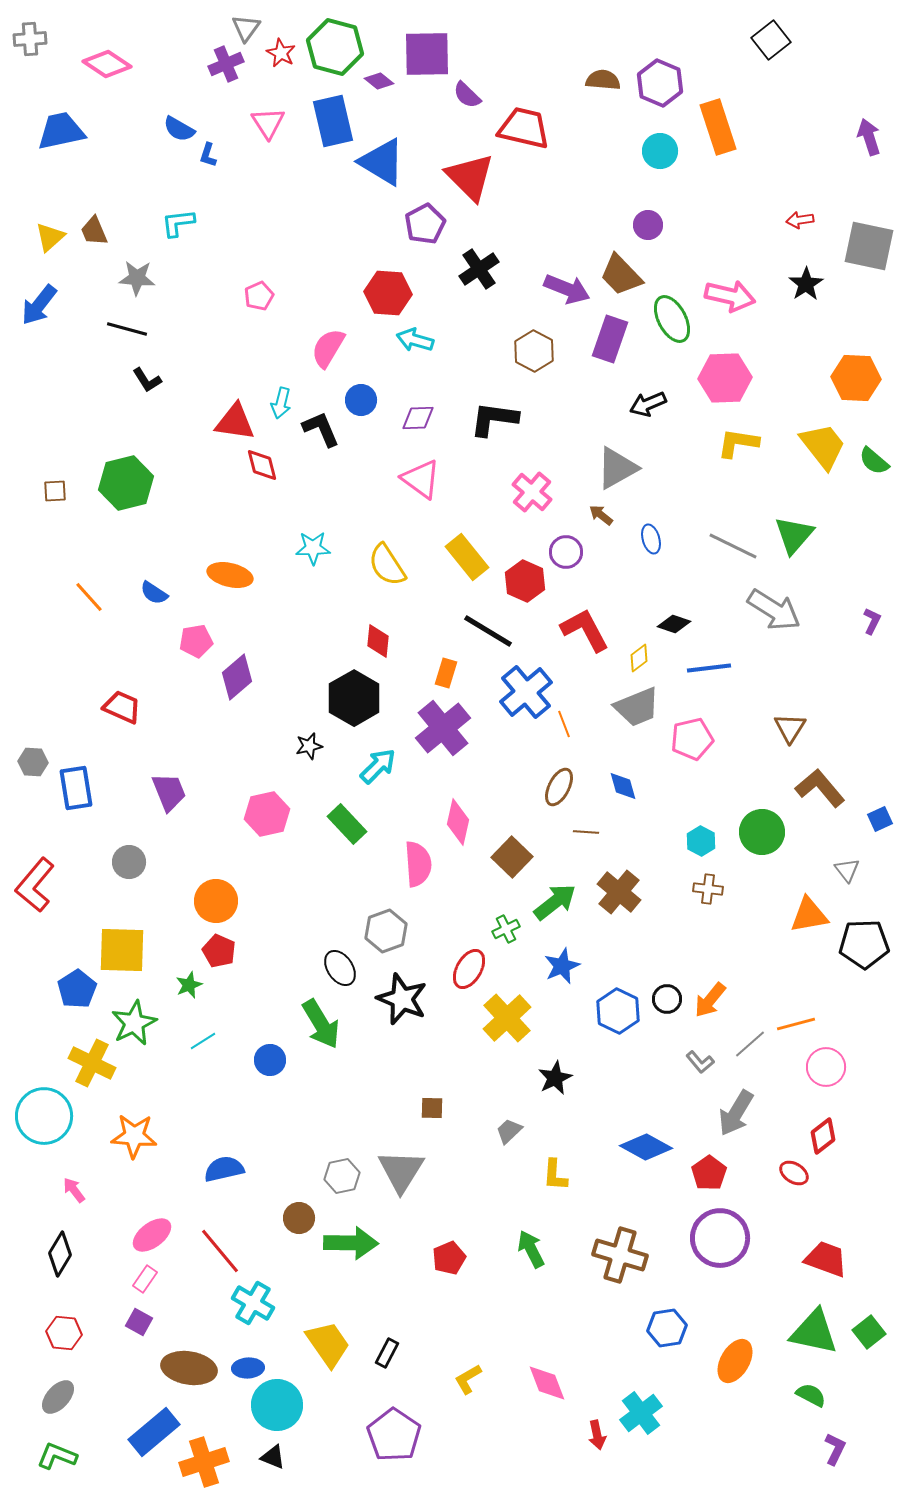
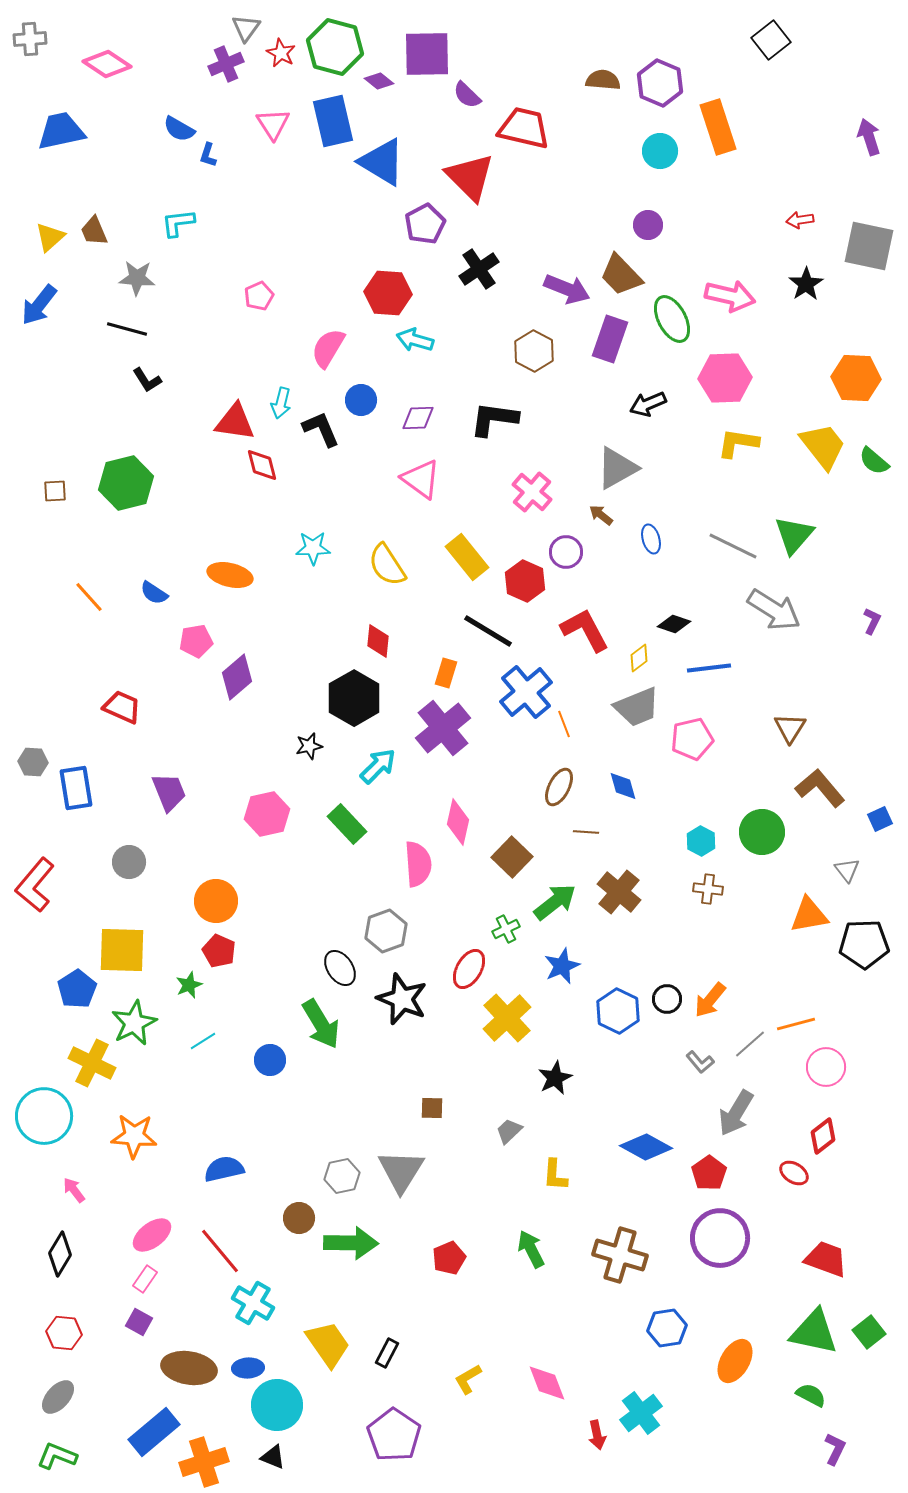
pink triangle at (268, 123): moved 5 px right, 1 px down
